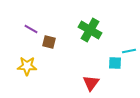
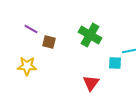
green cross: moved 5 px down
